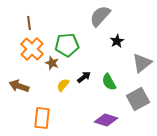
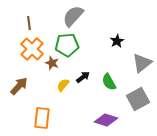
gray semicircle: moved 27 px left
black arrow: moved 1 px left
brown arrow: rotated 114 degrees clockwise
